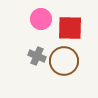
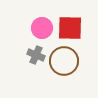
pink circle: moved 1 px right, 9 px down
gray cross: moved 1 px left, 1 px up
